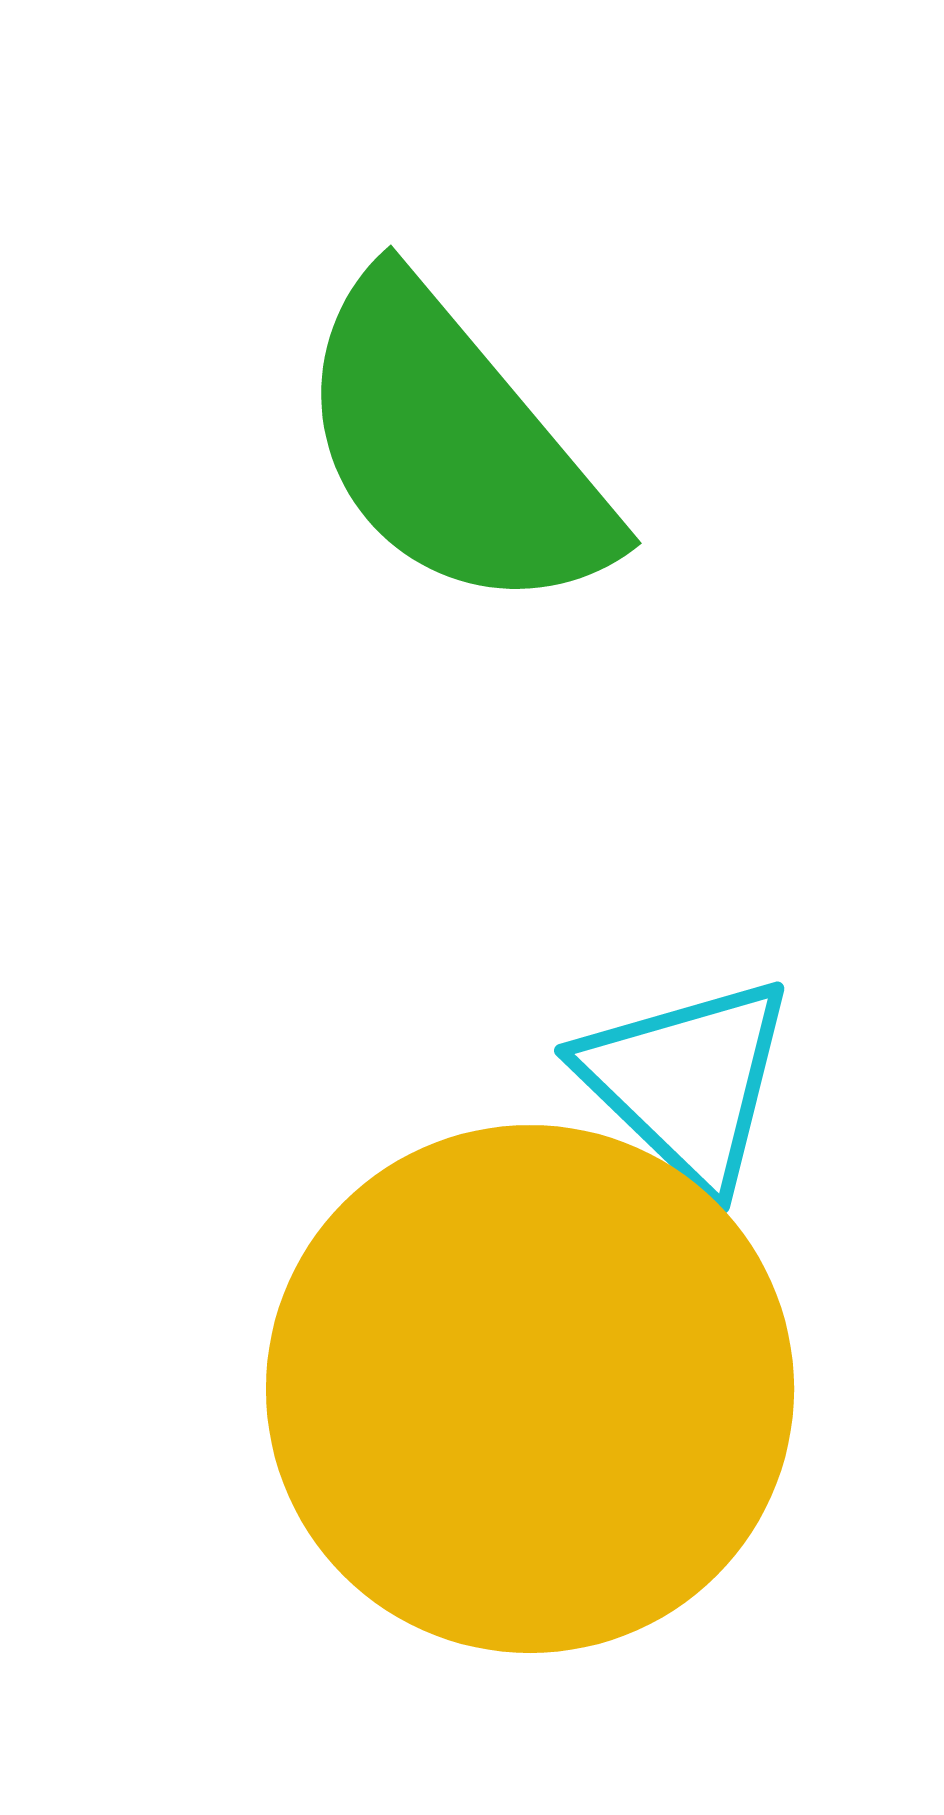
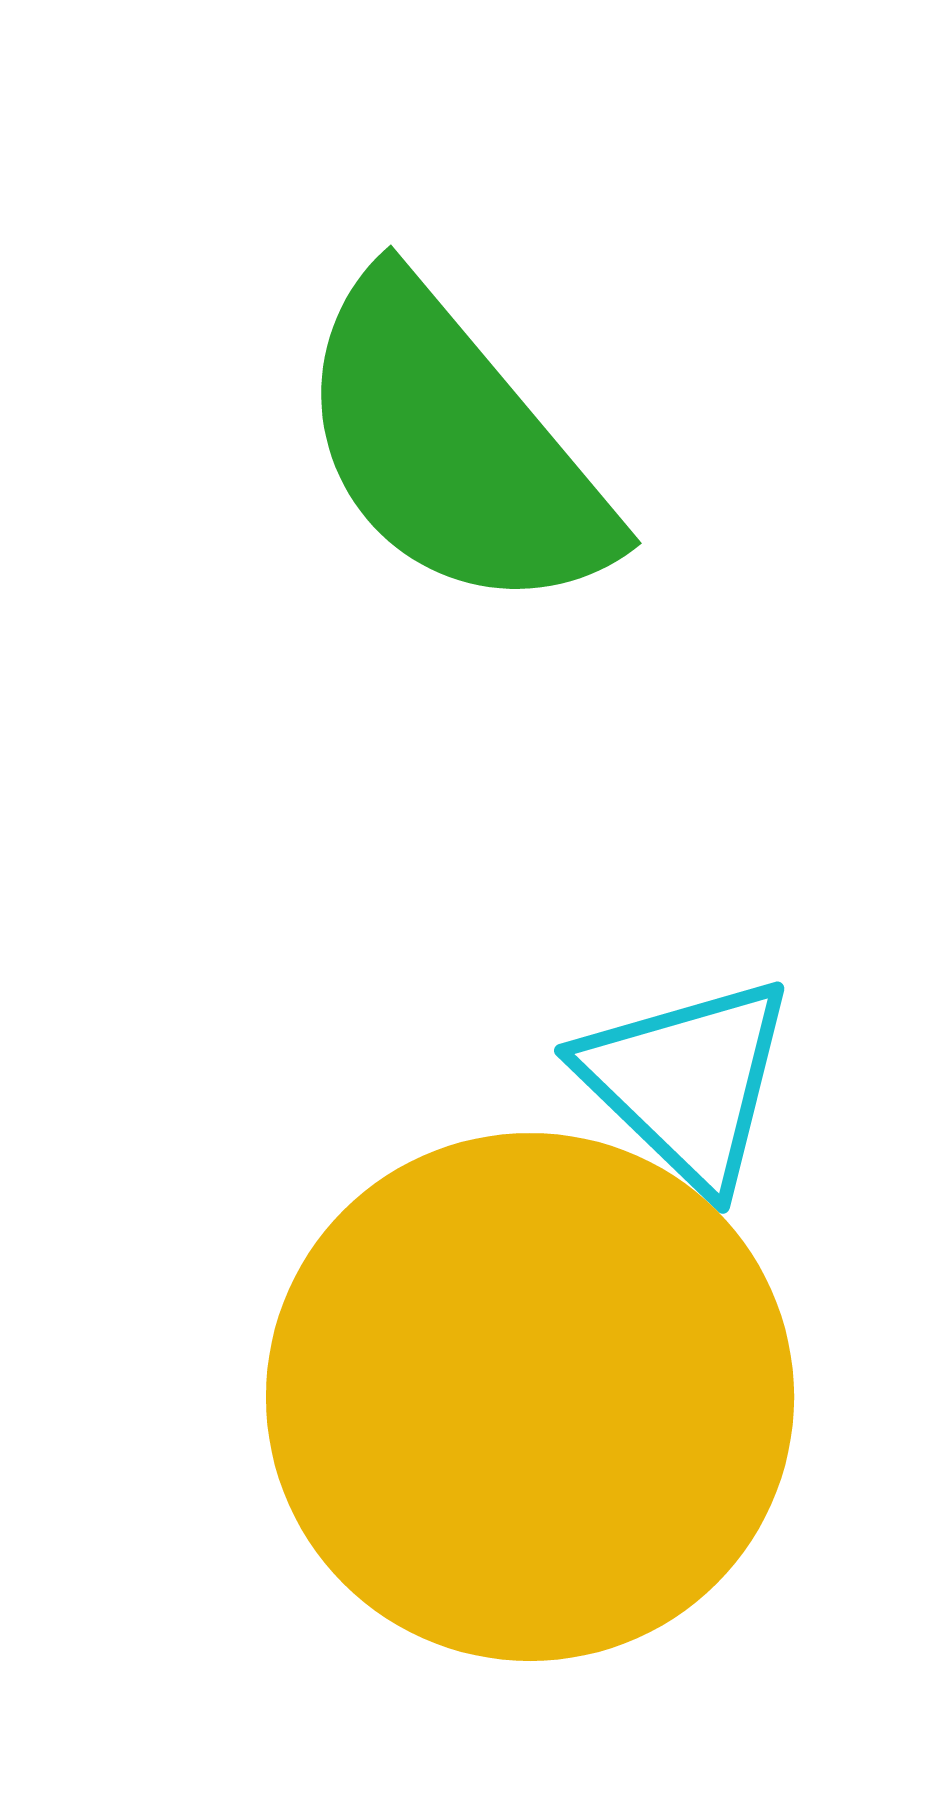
yellow circle: moved 8 px down
